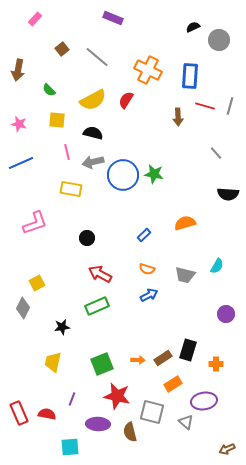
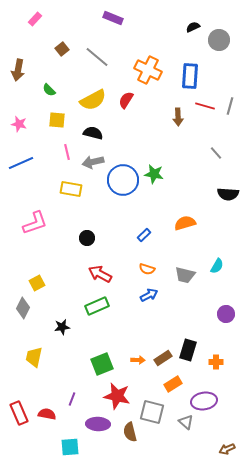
blue circle at (123, 175): moved 5 px down
yellow trapezoid at (53, 362): moved 19 px left, 5 px up
orange cross at (216, 364): moved 2 px up
